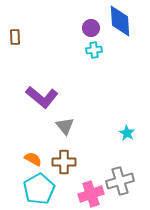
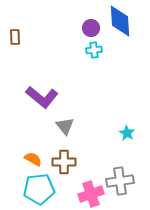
gray cross: rotated 8 degrees clockwise
cyan pentagon: rotated 24 degrees clockwise
